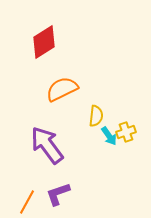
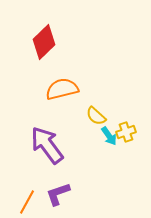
red diamond: rotated 12 degrees counterclockwise
orange semicircle: rotated 12 degrees clockwise
yellow semicircle: rotated 125 degrees clockwise
